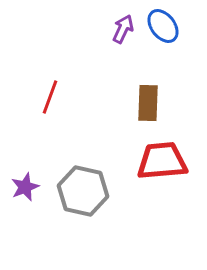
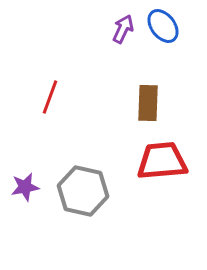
purple star: rotated 12 degrees clockwise
